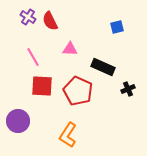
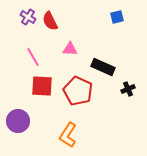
blue square: moved 10 px up
